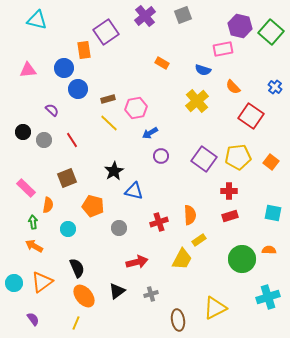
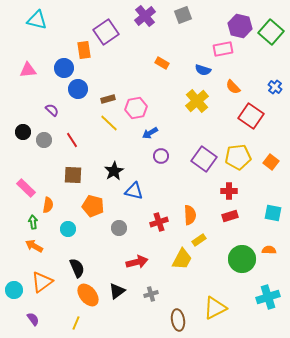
brown square at (67, 178): moved 6 px right, 3 px up; rotated 24 degrees clockwise
cyan circle at (14, 283): moved 7 px down
orange ellipse at (84, 296): moved 4 px right, 1 px up
